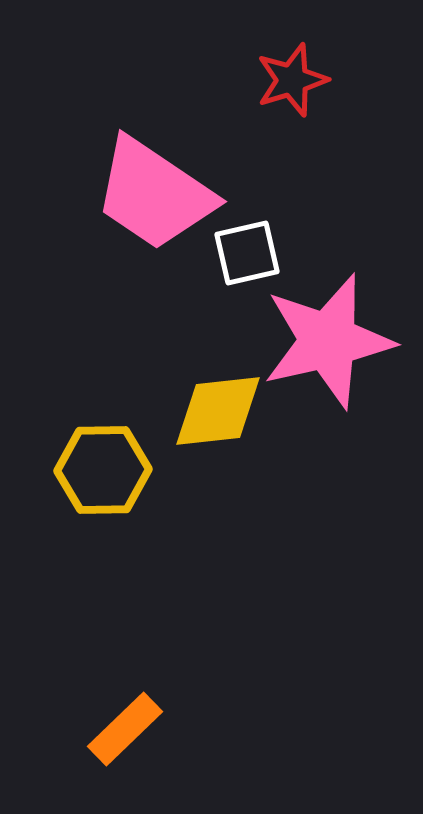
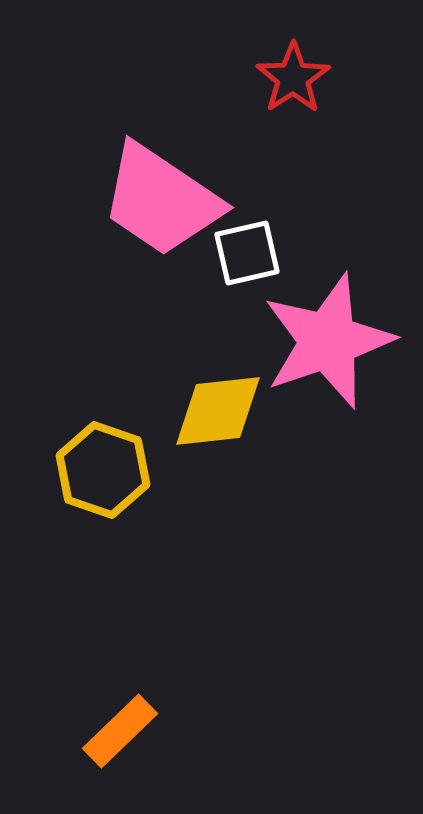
red star: moved 1 px right, 2 px up; rotated 16 degrees counterclockwise
pink trapezoid: moved 7 px right, 6 px down
pink star: rotated 6 degrees counterclockwise
yellow hexagon: rotated 20 degrees clockwise
orange rectangle: moved 5 px left, 2 px down
